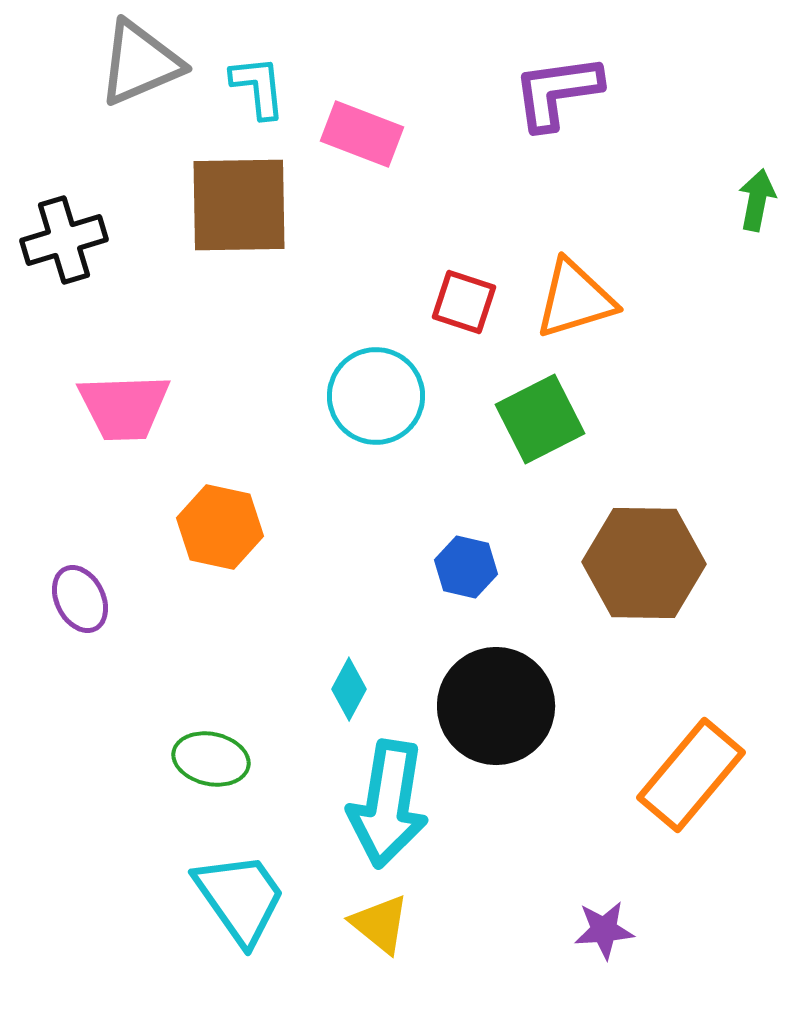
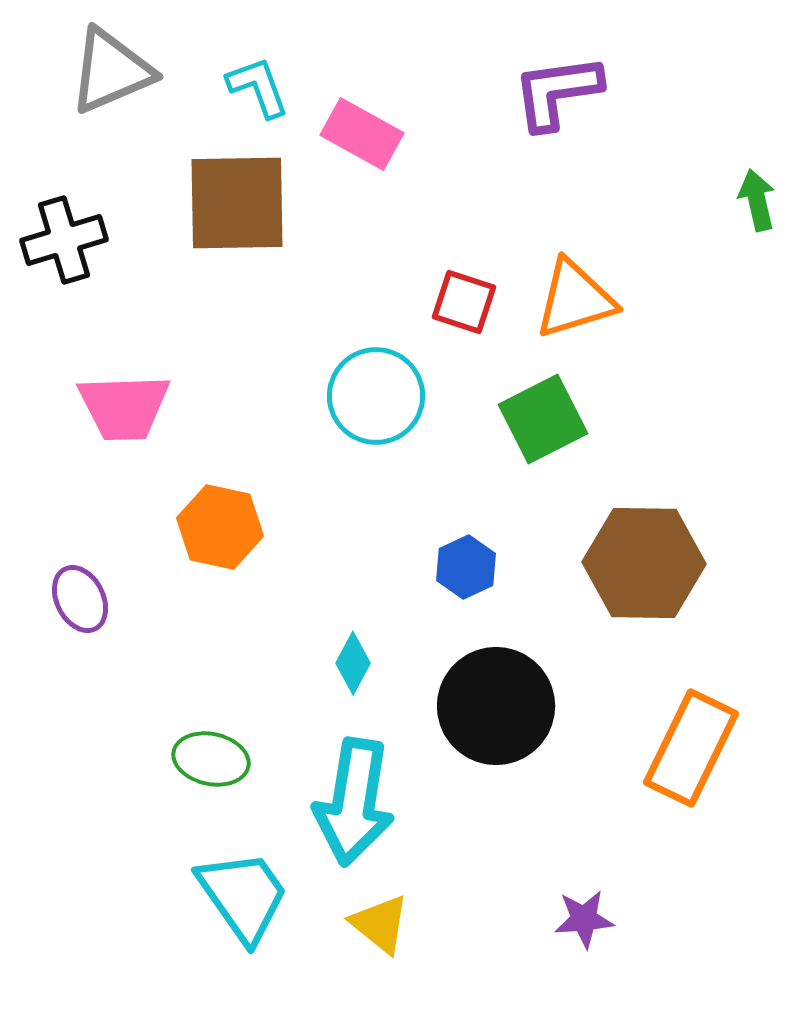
gray triangle: moved 29 px left, 8 px down
cyan L-shape: rotated 14 degrees counterclockwise
pink rectangle: rotated 8 degrees clockwise
green arrow: rotated 24 degrees counterclockwise
brown square: moved 2 px left, 2 px up
green square: moved 3 px right
blue hexagon: rotated 22 degrees clockwise
cyan diamond: moved 4 px right, 26 px up
orange rectangle: moved 27 px up; rotated 14 degrees counterclockwise
cyan arrow: moved 34 px left, 2 px up
cyan trapezoid: moved 3 px right, 2 px up
purple star: moved 20 px left, 11 px up
